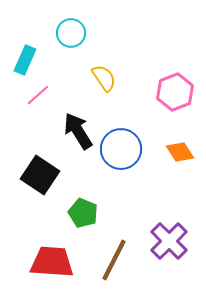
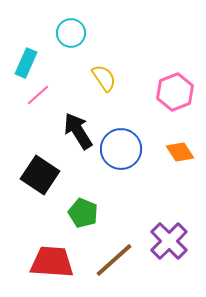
cyan rectangle: moved 1 px right, 3 px down
brown line: rotated 21 degrees clockwise
